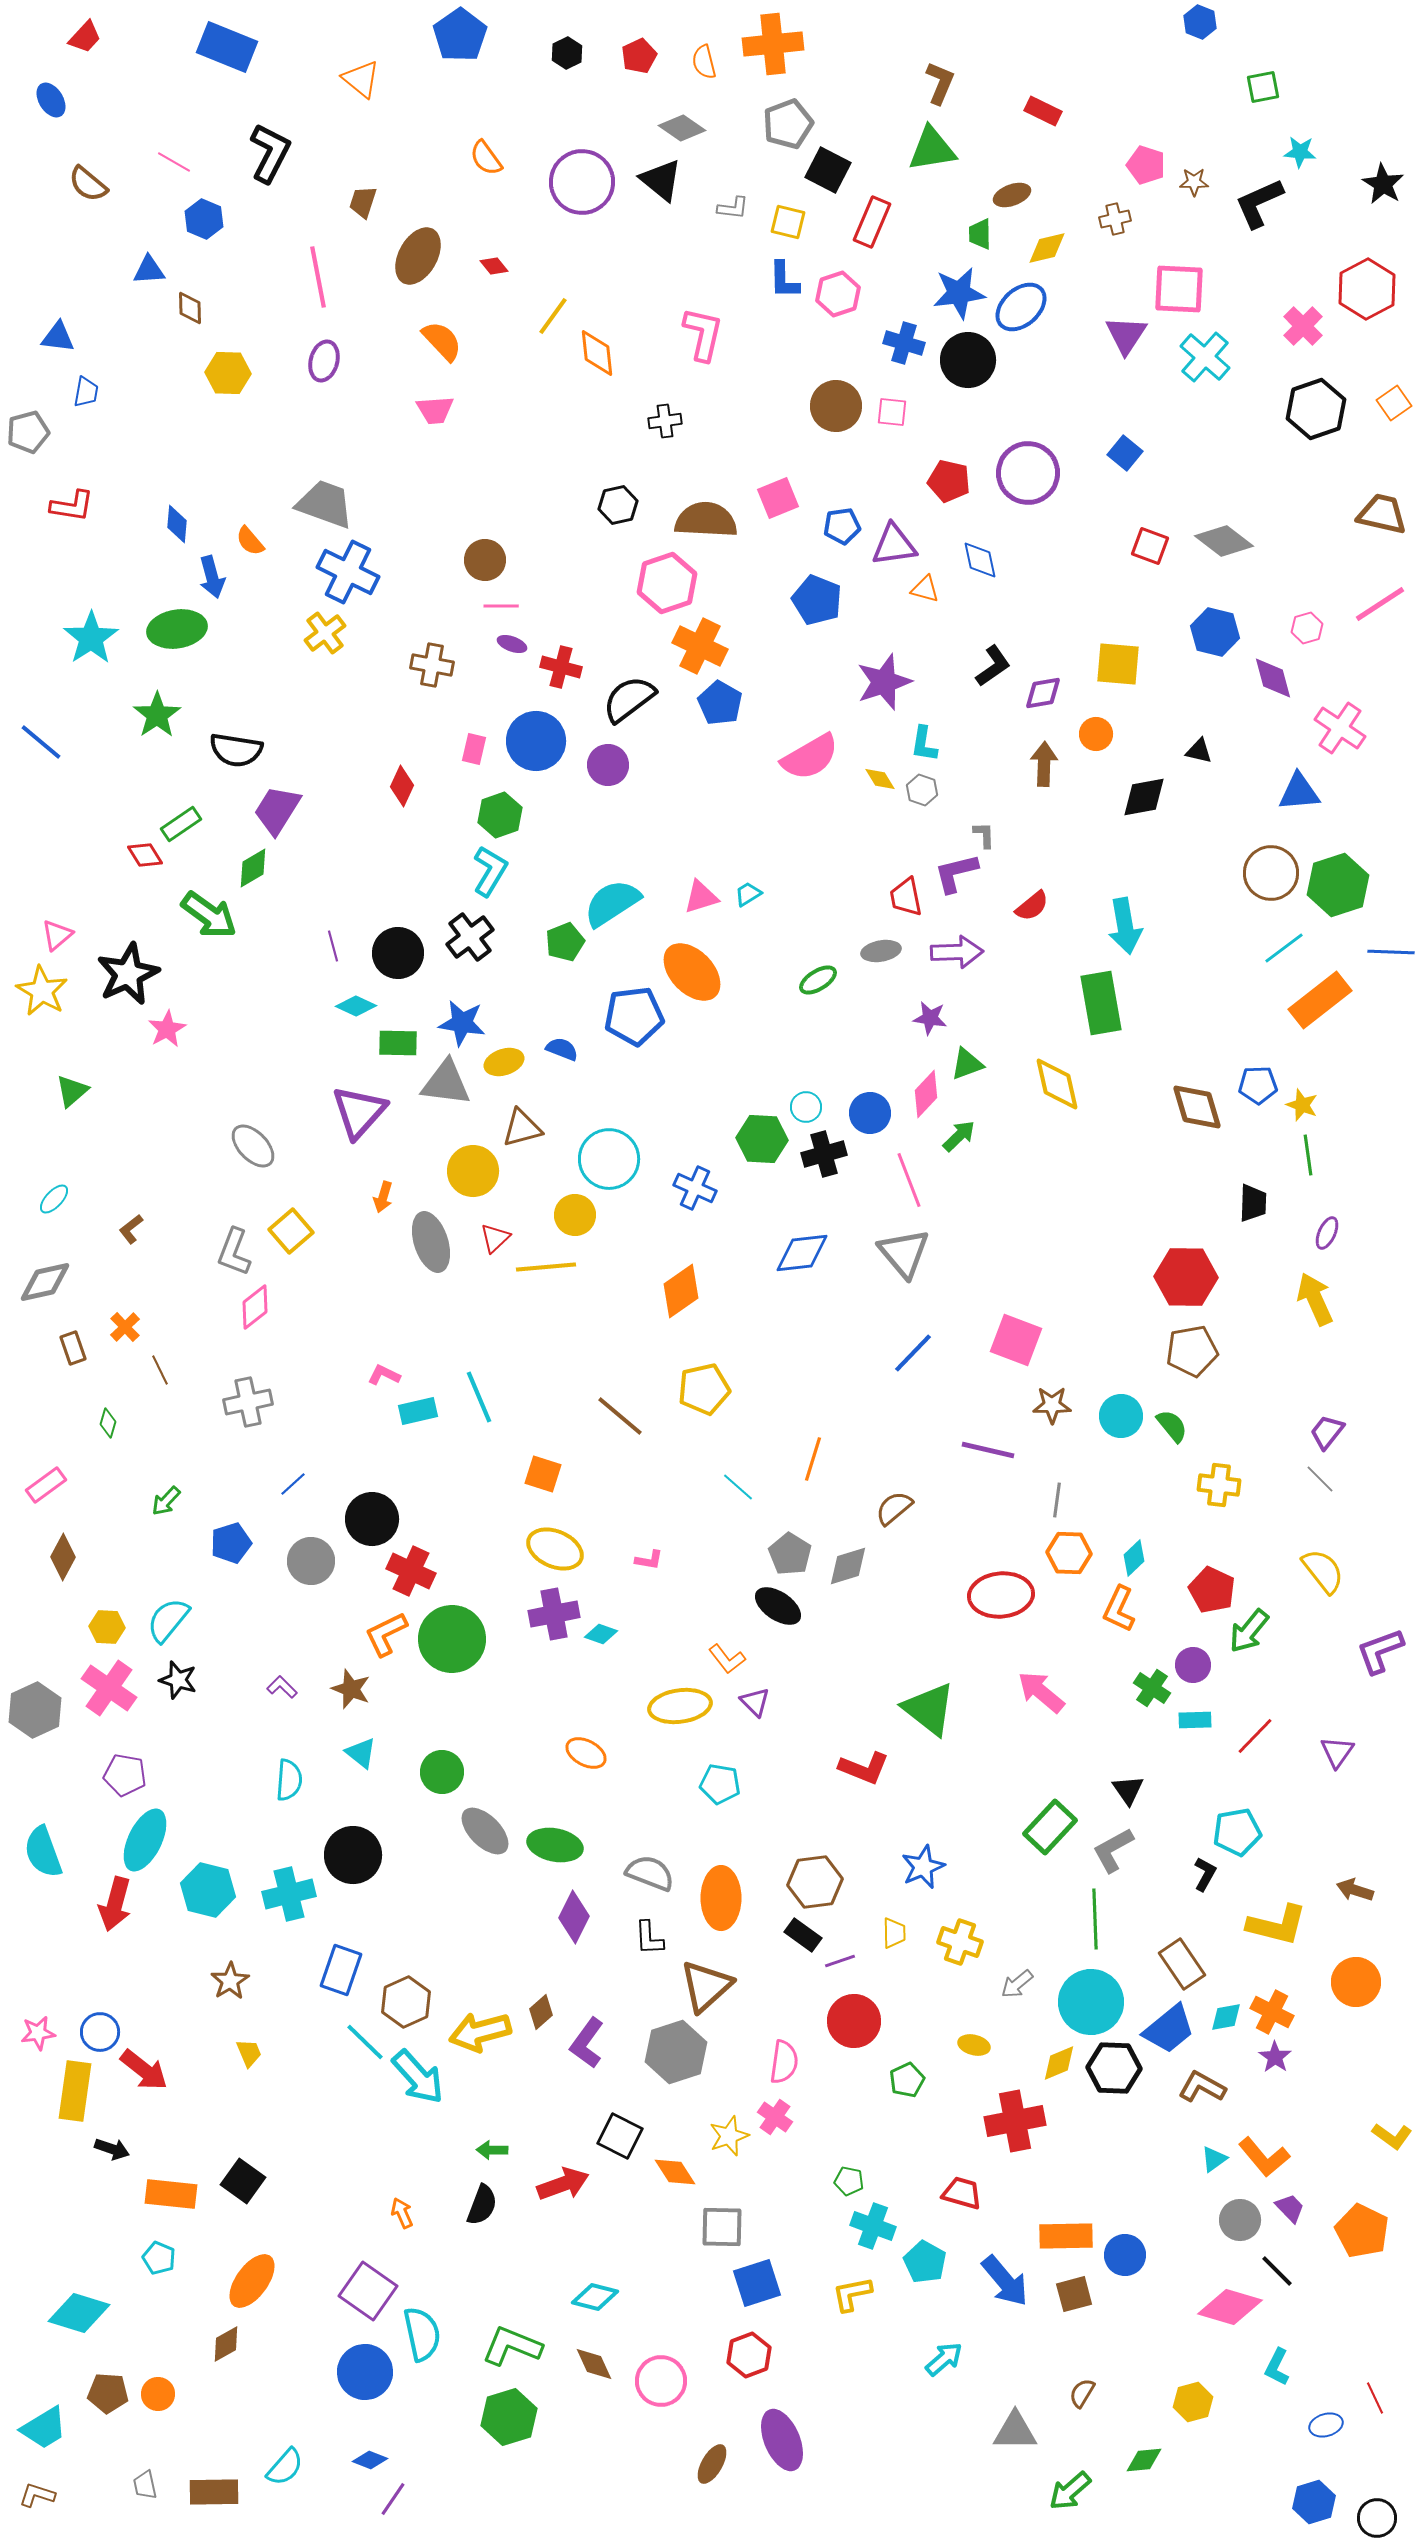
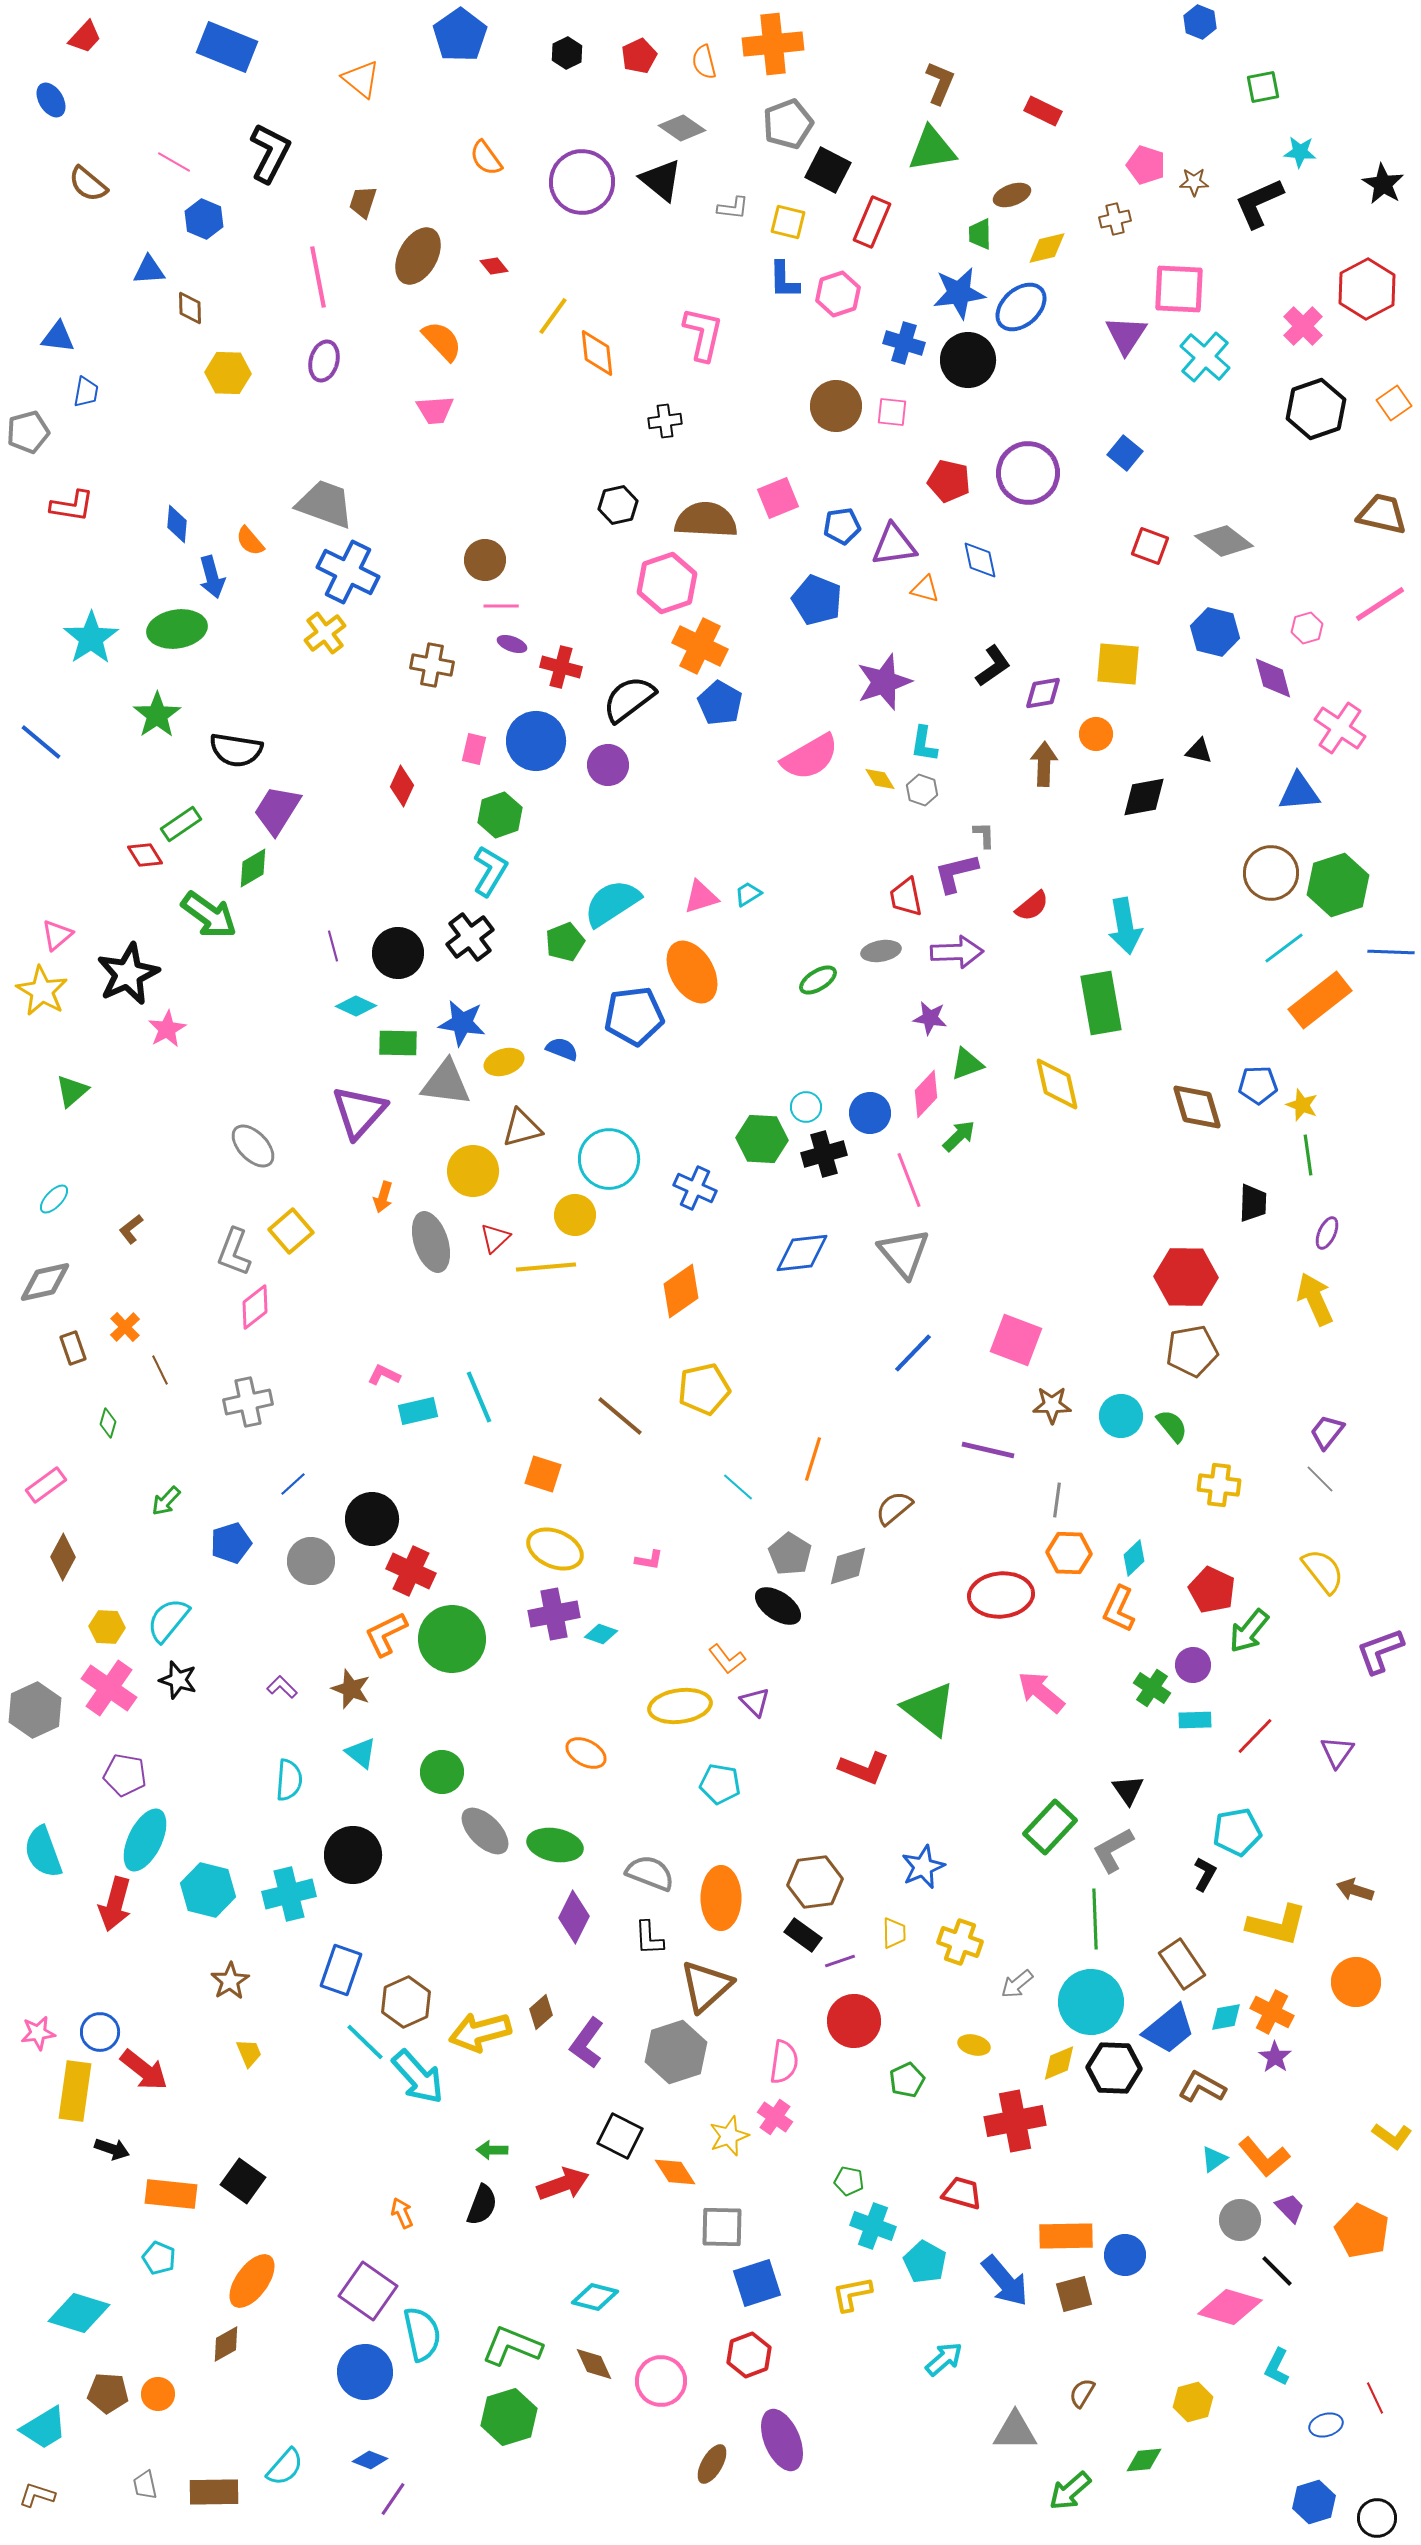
orange ellipse at (692, 972): rotated 14 degrees clockwise
